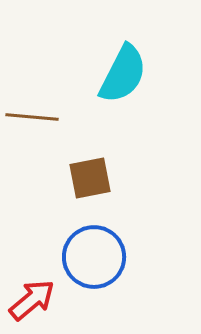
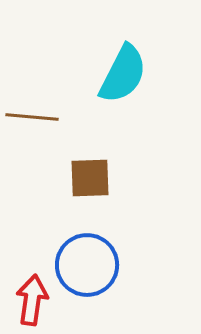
brown square: rotated 9 degrees clockwise
blue circle: moved 7 px left, 8 px down
red arrow: rotated 42 degrees counterclockwise
